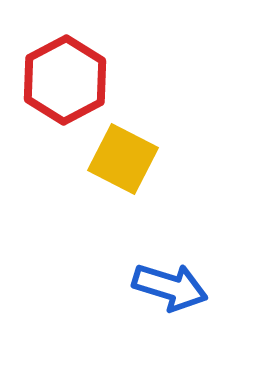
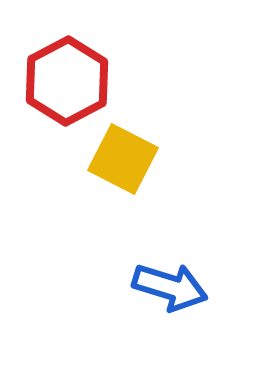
red hexagon: moved 2 px right, 1 px down
